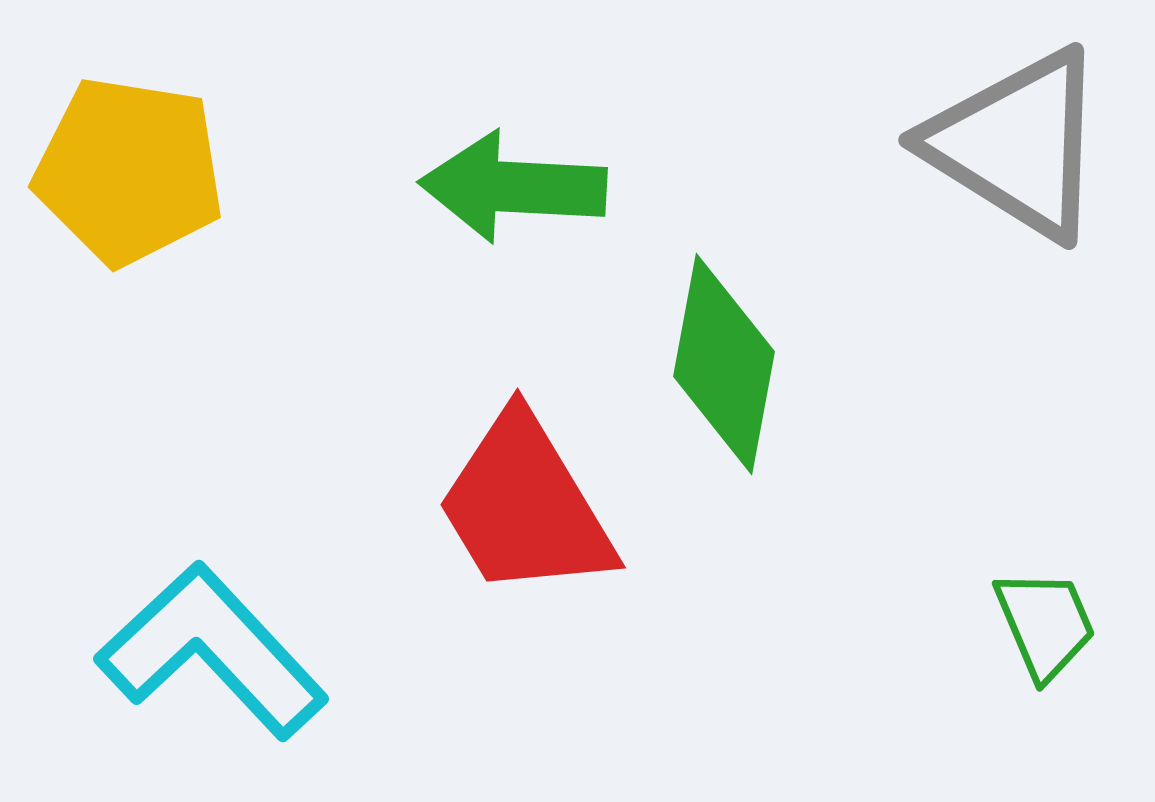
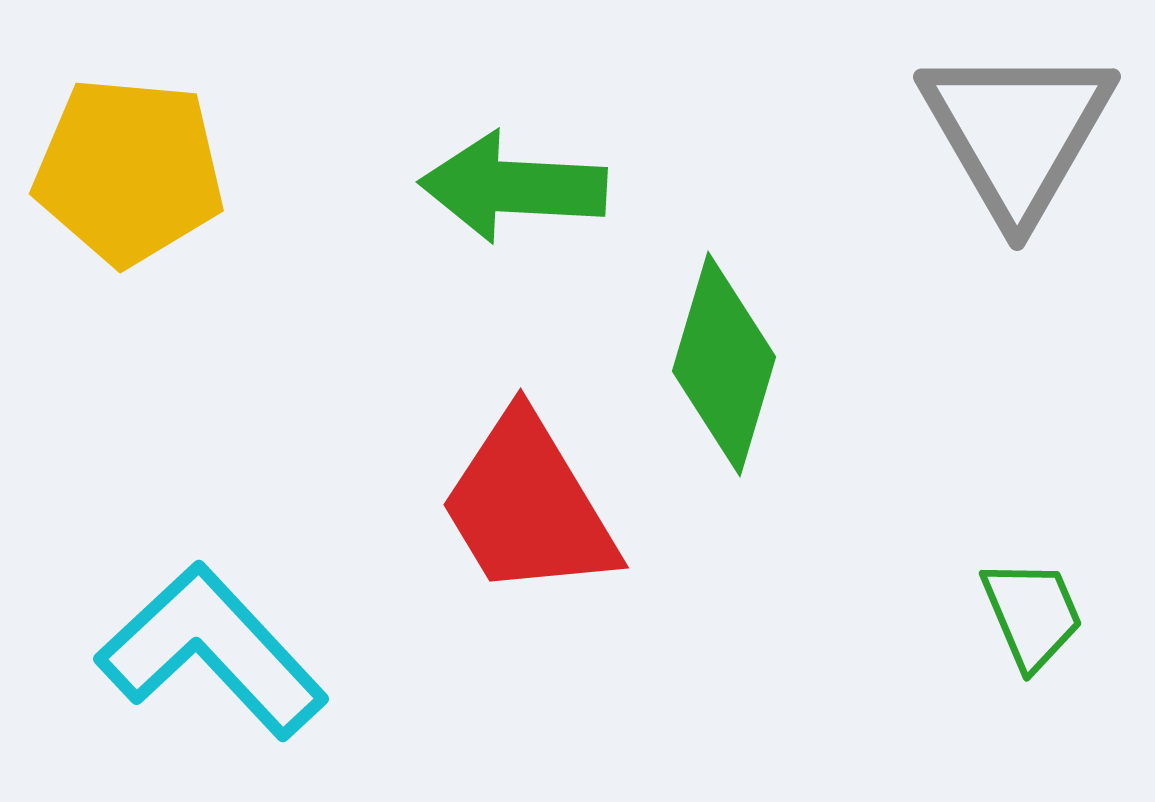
gray triangle: moved 12 px up; rotated 28 degrees clockwise
yellow pentagon: rotated 4 degrees counterclockwise
green diamond: rotated 6 degrees clockwise
red trapezoid: moved 3 px right
green trapezoid: moved 13 px left, 10 px up
